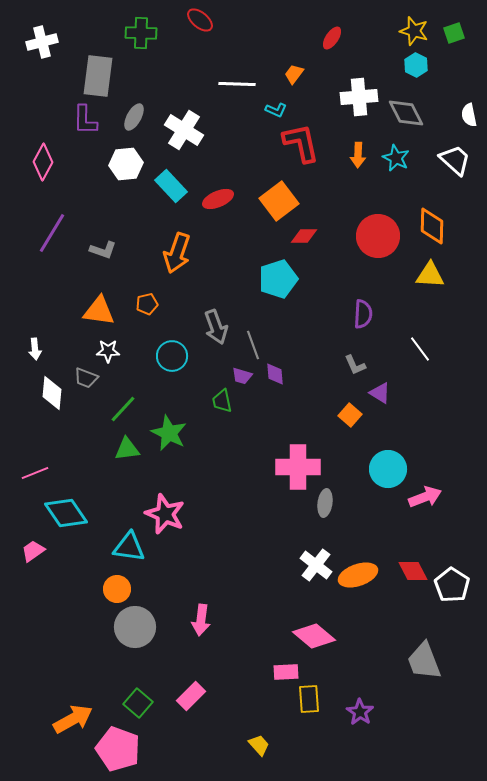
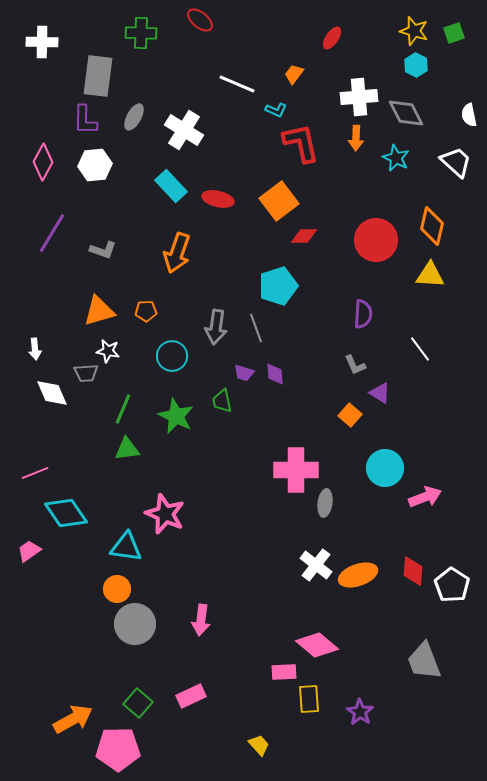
white cross at (42, 42): rotated 16 degrees clockwise
white line at (237, 84): rotated 21 degrees clockwise
orange arrow at (358, 155): moved 2 px left, 17 px up
white trapezoid at (455, 160): moved 1 px right, 2 px down
white hexagon at (126, 164): moved 31 px left, 1 px down
red ellipse at (218, 199): rotated 36 degrees clockwise
orange diamond at (432, 226): rotated 12 degrees clockwise
red circle at (378, 236): moved 2 px left, 4 px down
cyan pentagon at (278, 279): moved 7 px down
orange pentagon at (147, 304): moved 1 px left, 7 px down; rotated 10 degrees clockwise
orange triangle at (99, 311): rotated 24 degrees counterclockwise
gray arrow at (216, 327): rotated 28 degrees clockwise
gray line at (253, 345): moved 3 px right, 17 px up
white star at (108, 351): rotated 10 degrees clockwise
purple trapezoid at (242, 376): moved 2 px right, 3 px up
gray trapezoid at (86, 378): moved 5 px up; rotated 25 degrees counterclockwise
white diamond at (52, 393): rotated 28 degrees counterclockwise
green line at (123, 409): rotated 20 degrees counterclockwise
green star at (169, 433): moved 7 px right, 17 px up
pink cross at (298, 467): moved 2 px left, 3 px down
cyan circle at (388, 469): moved 3 px left, 1 px up
cyan triangle at (129, 547): moved 3 px left
pink trapezoid at (33, 551): moved 4 px left
red diamond at (413, 571): rotated 32 degrees clockwise
gray circle at (135, 627): moved 3 px up
pink diamond at (314, 636): moved 3 px right, 9 px down
pink rectangle at (286, 672): moved 2 px left
pink rectangle at (191, 696): rotated 20 degrees clockwise
pink pentagon at (118, 749): rotated 21 degrees counterclockwise
